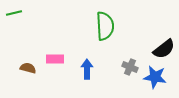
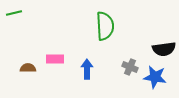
black semicircle: rotated 30 degrees clockwise
brown semicircle: rotated 14 degrees counterclockwise
